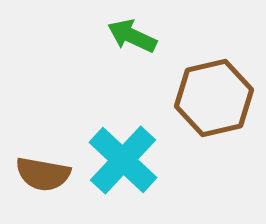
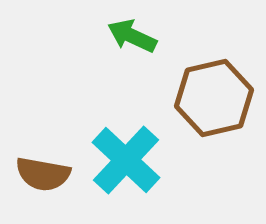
cyan cross: moved 3 px right
